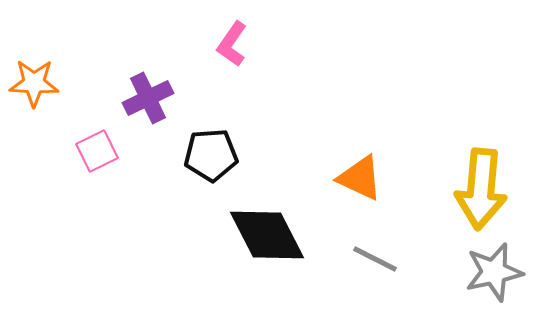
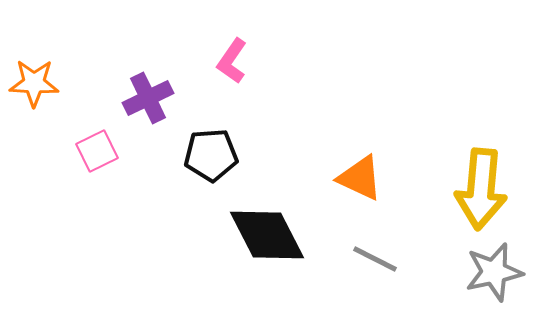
pink L-shape: moved 17 px down
